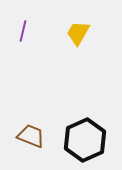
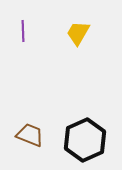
purple line: rotated 15 degrees counterclockwise
brown trapezoid: moved 1 px left, 1 px up
